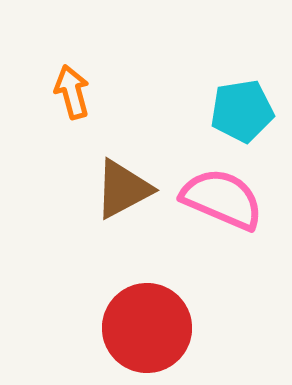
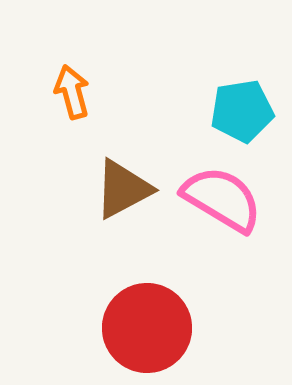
pink semicircle: rotated 8 degrees clockwise
